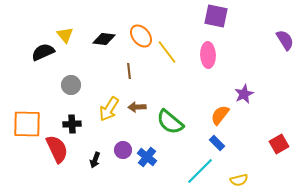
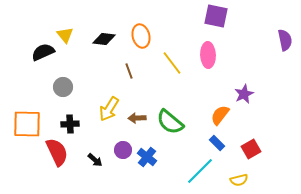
orange ellipse: rotated 25 degrees clockwise
purple semicircle: rotated 20 degrees clockwise
yellow line: moved 5 px right, 11 px down
brown line: rotated 14 degrees counterclockwise
gray circle: moved 8 px left, 2 px down
brown arrow: moved 11 px down
black cross: moved 2 px left
red square: moved 28 px left, 5 px down
red semicircle: moved 3 px down
black arrow: rotated 70 degrees counterclockwise
